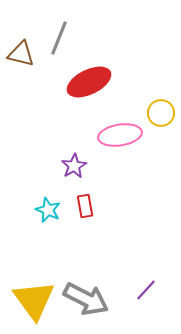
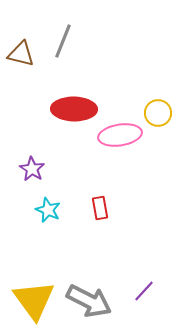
gray line: moved 4 px right, 3 px down
red ellipse: moved 15 px left, 27 px down; rotated 27 degrees clockwise
yellow circle: moved 3 px left
purple star: moved 42 px left, 3 px down; rotated 10 degrees counterclockwise
red rectangle: moved 15 px right, 2 px down
purple line: moved 2 px left, 1 px down
gray arrow: moved 3 px right, 2 px down
